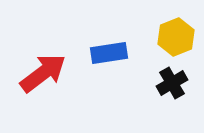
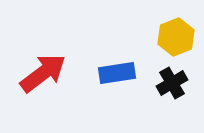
blue rectangle: moved 8 px right, 20 px down
